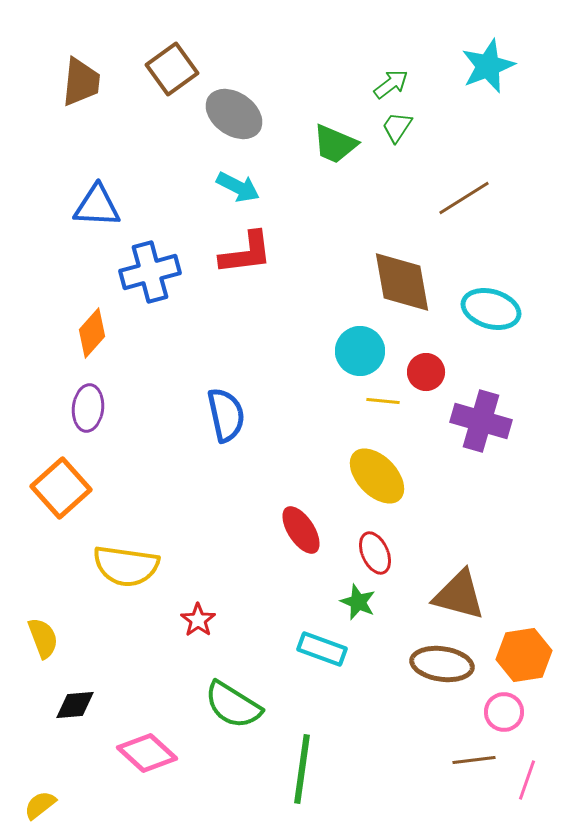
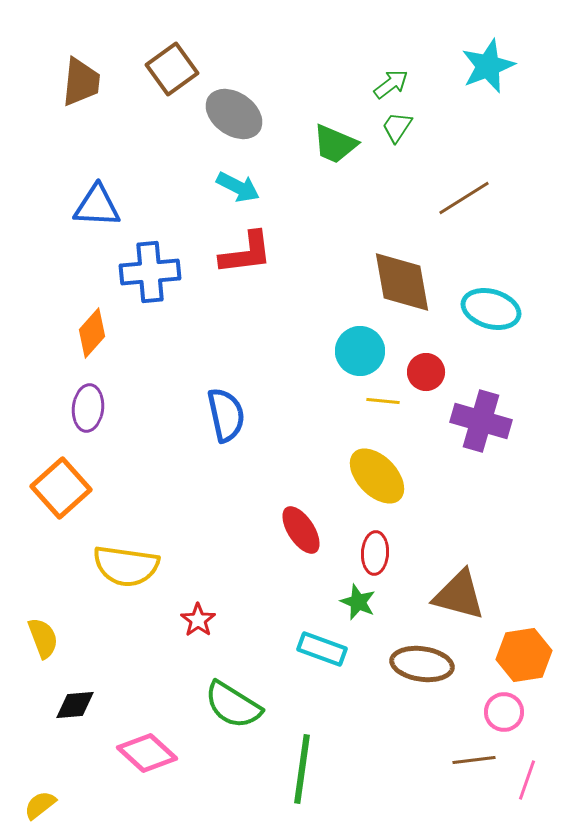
blue cross at (150, 272): rotated 10 degrees clockwise
red ellipse at (375, 553): rotated 27 degrees clockwise
brown ellipse at (442, 664): moved 20 px left
